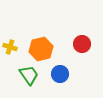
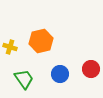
red circle: moved 9 px right, 25 px down
orange hexagon: moved 8 px up
green trapezoid: moved 5 px left, 4 px down
